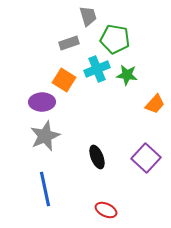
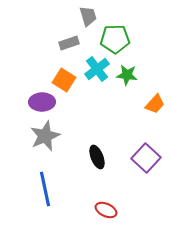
green pentagon: rotated 12 degrees counterclockwise
cyan cross: rotated 15 degrees counterclockwise
